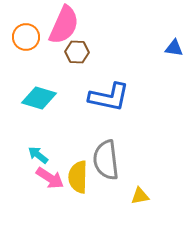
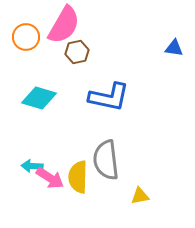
pink semicircle: rotated 6 degrees clockwise
brown hexagon: rotated 15 degrees counterclockwise
cyan arrow: moved 6 px left, 11 px down; rotated 35 degrees counterclockwise
